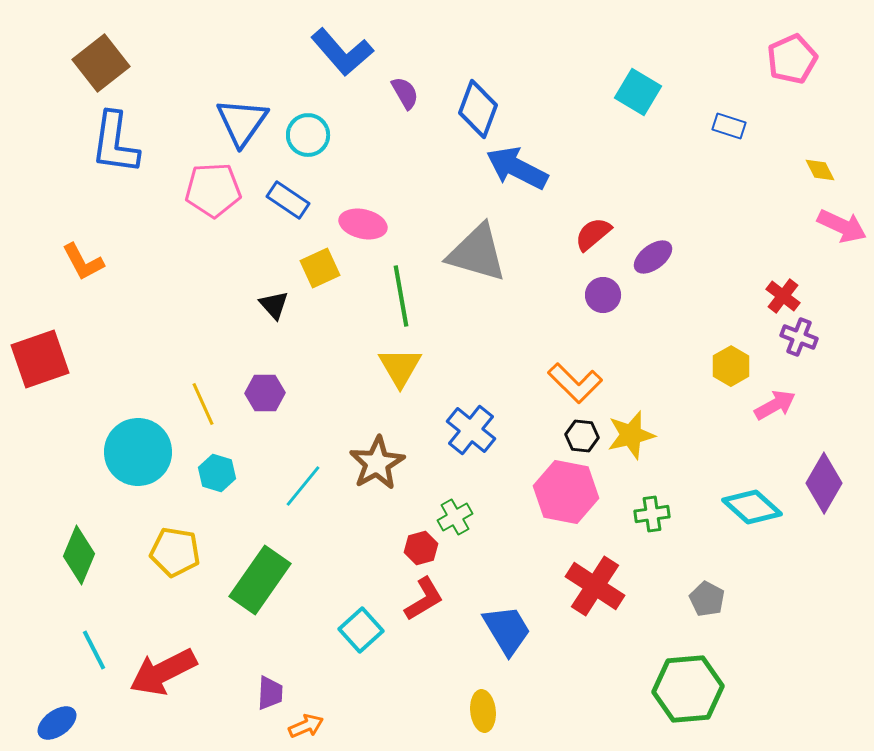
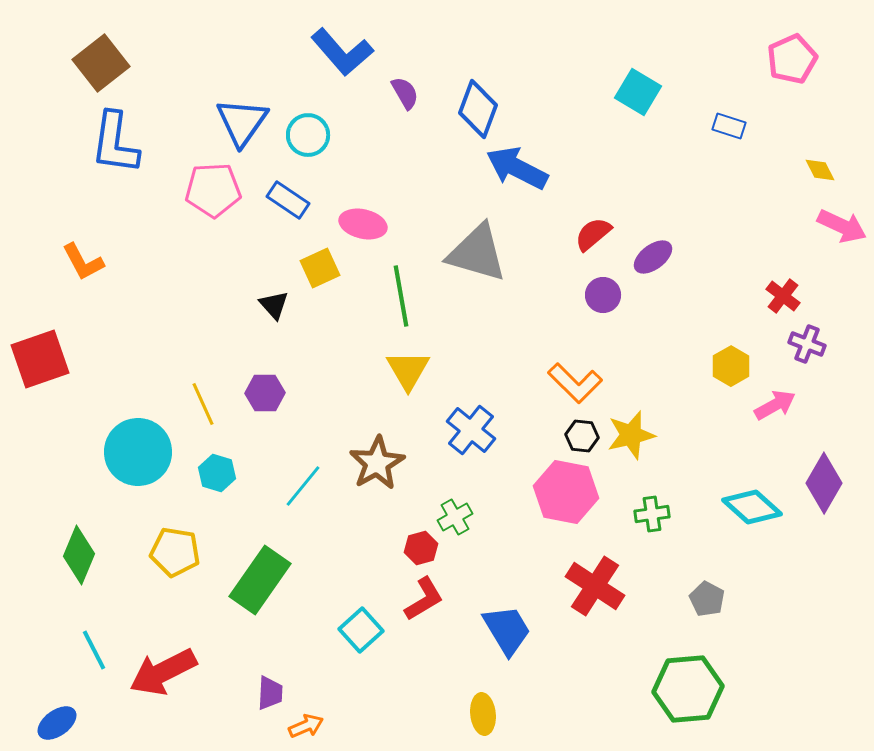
purple cross at (799, 337): moved 8 px right, 7 px down
yellow triangle at (400, 367): moved 8 px right, 3 px down
yellow ellipse at (483, 711): moved 3 px down
